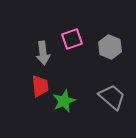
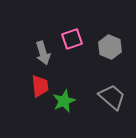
gray arrow: rotated 10 degrees counterclockwise
